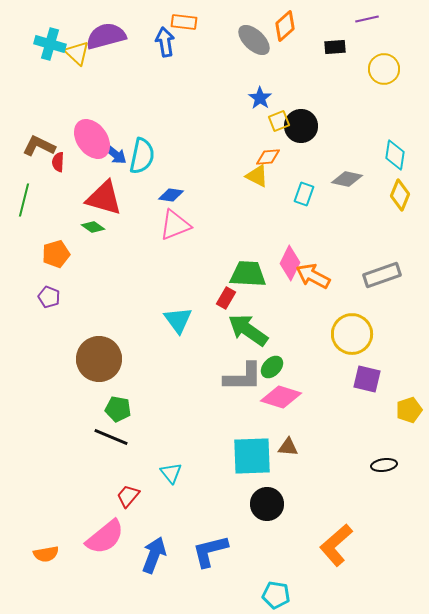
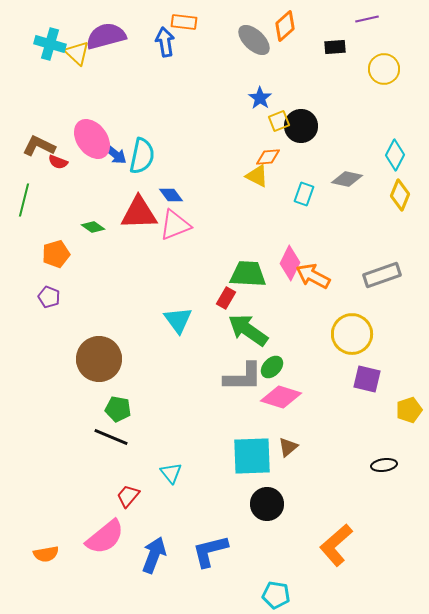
cyan diamond at (395, 155): rotated 20 degrees clockwise
red semicircle at (58, 162): rotated 72 degrees counterclockwise
blue diamond at (171, 195): rotated 45 degrees clockwise
red triangle at (104, 198): moved 35 px right, 15 px down; rotated 18 degrees counterclockwise
brown triangle at (288, 447): rotated 45 degrees counterclockwise
